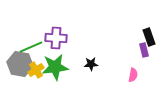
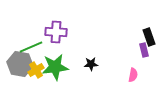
purple cross: moved 6 px up
